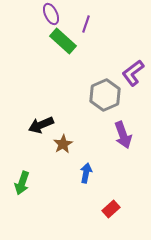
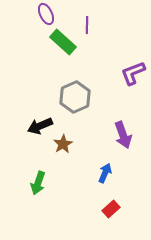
purple ellipse: moved 5 px left
purple line: moved 1 px right, 1 px down; rotated 18 degrees counterclockwise
green rectangle: moved 1 px down
purple L-shape: rotated 16 degrees clockwise
gray hexagon: moved 30 px left, 2 px down
black arrow: moved 1 px left, 1 px down
blue arrow: moved 19 px right; rotated 12 degrees clockwise
green arrow: moved 16 px right
